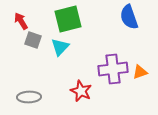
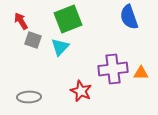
green square: rotated 8 degrees counterclockwise
orange triangle: moved 1 px right, 1 px down; rotated 21 degrees clockwise
